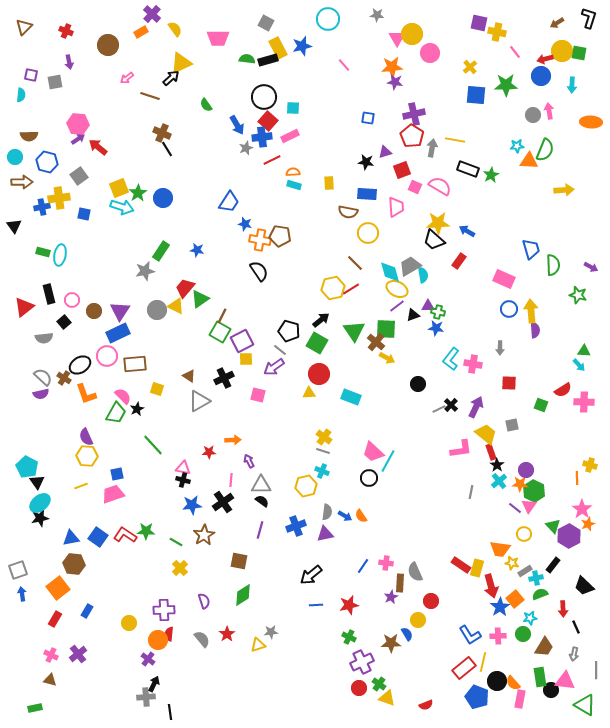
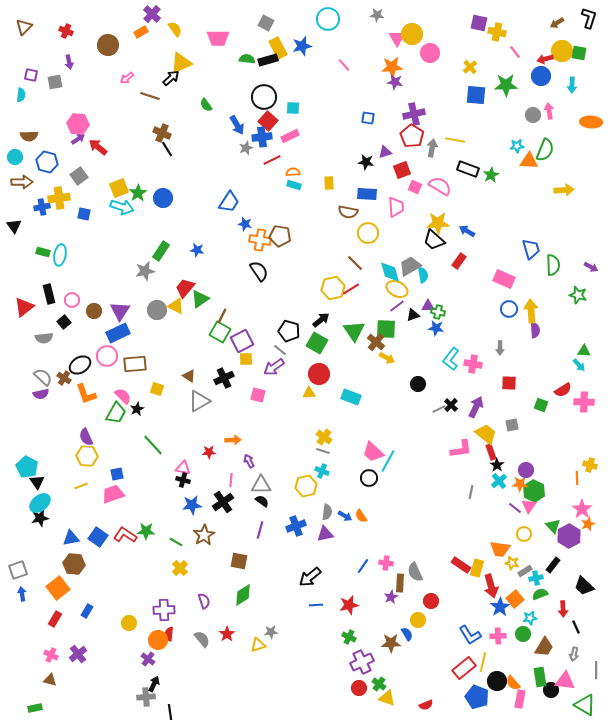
black arrow at (311, 575): moved 1 px left, 2 px down
